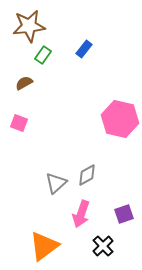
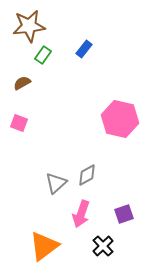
brown semicircle: moved 2 px left
